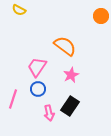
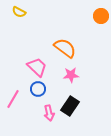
yellow semicircle: moved 2 px down
orange semicircle: moved 2 px down
pink trapezoid: rotated 100 degrees clockwise
pink star: rotated 21 degrees clockwise
pink line: rotated 12 degrees clockwise
